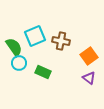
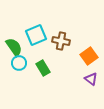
cyan square: moved 1 px right, 1 px up
green rectangle: moved 4 px up; rotated 35 degrees clockwise
purple triangle: moved 2 px right, 1 px down
